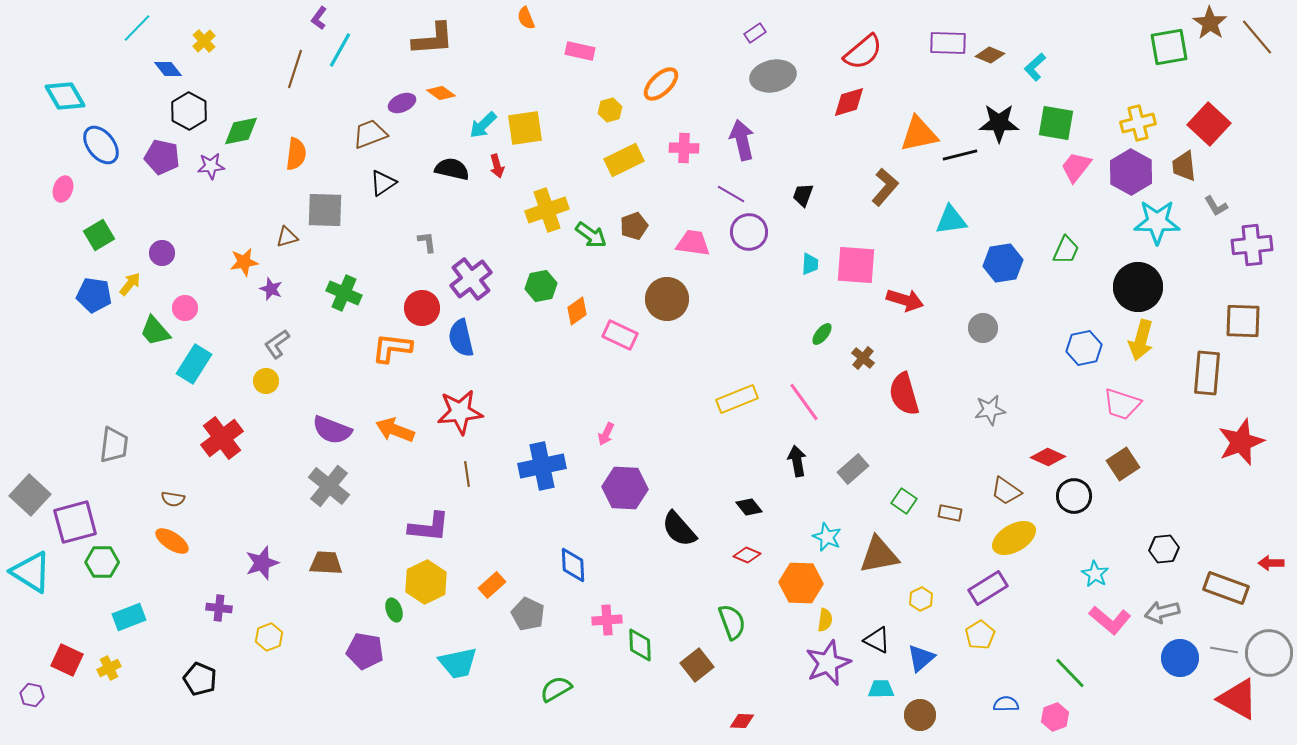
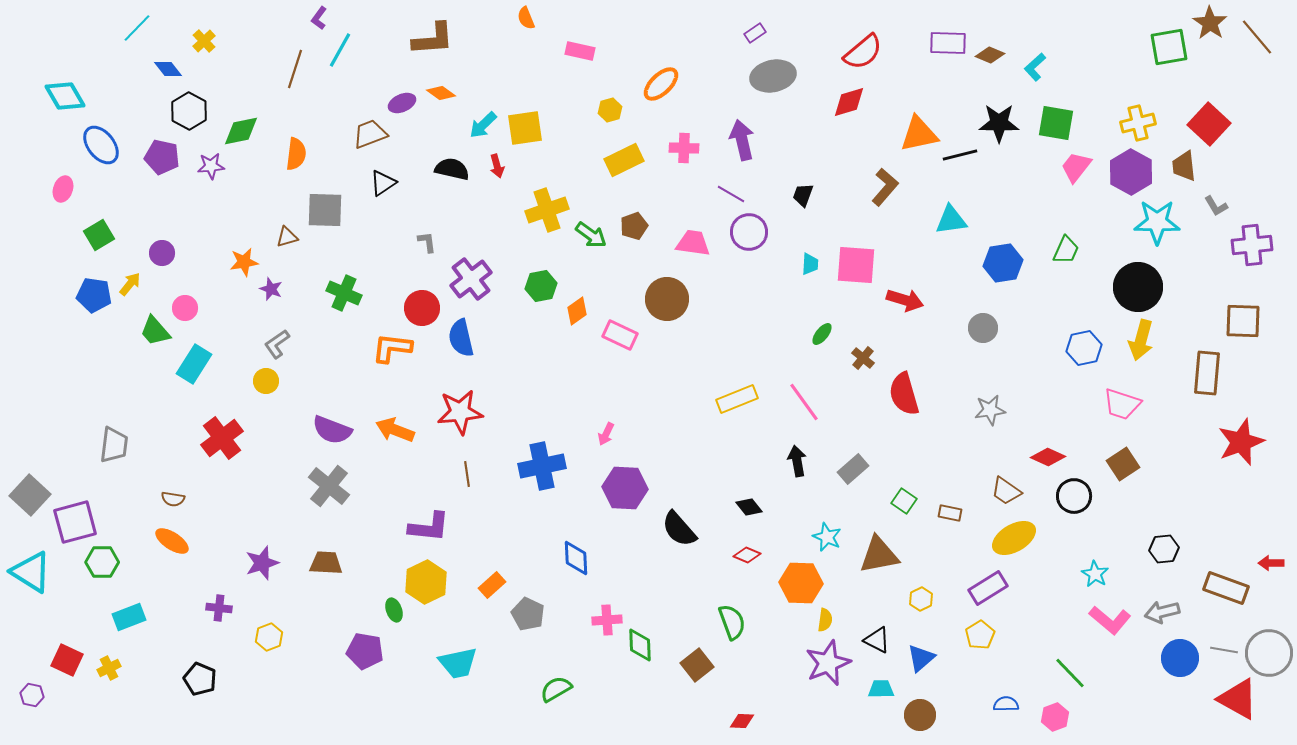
blue diamond at (573, 565): moved 3 px right, 7 px up
